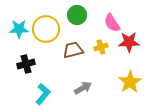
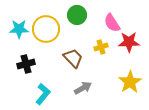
brown trapezoid: moved 8 px down; rotated 60 degrees clockwise
